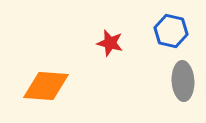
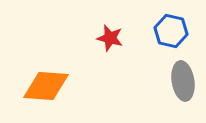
red star: moved 5 px up
gray ellipse: rotated 6 degrees counterclockwise
